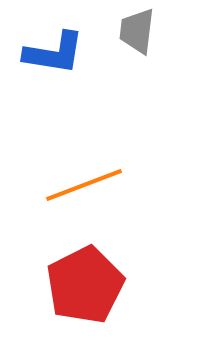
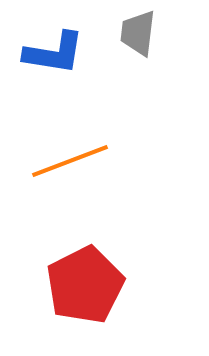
gray trapezoid: moved 1 px right, 2 px down
orange line: moved 14 px left, 24 px up
